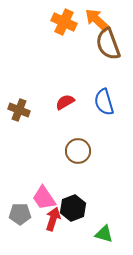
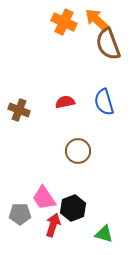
red semicircle: rotated 18 degrees clockwise
red arrow: moved 6 px down
